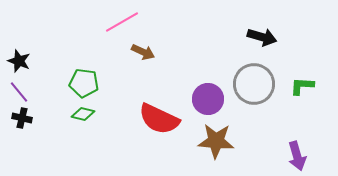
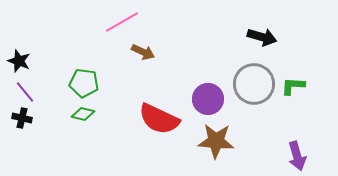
green L-shape: moved 9 px left
purple line: moved 6 px right
